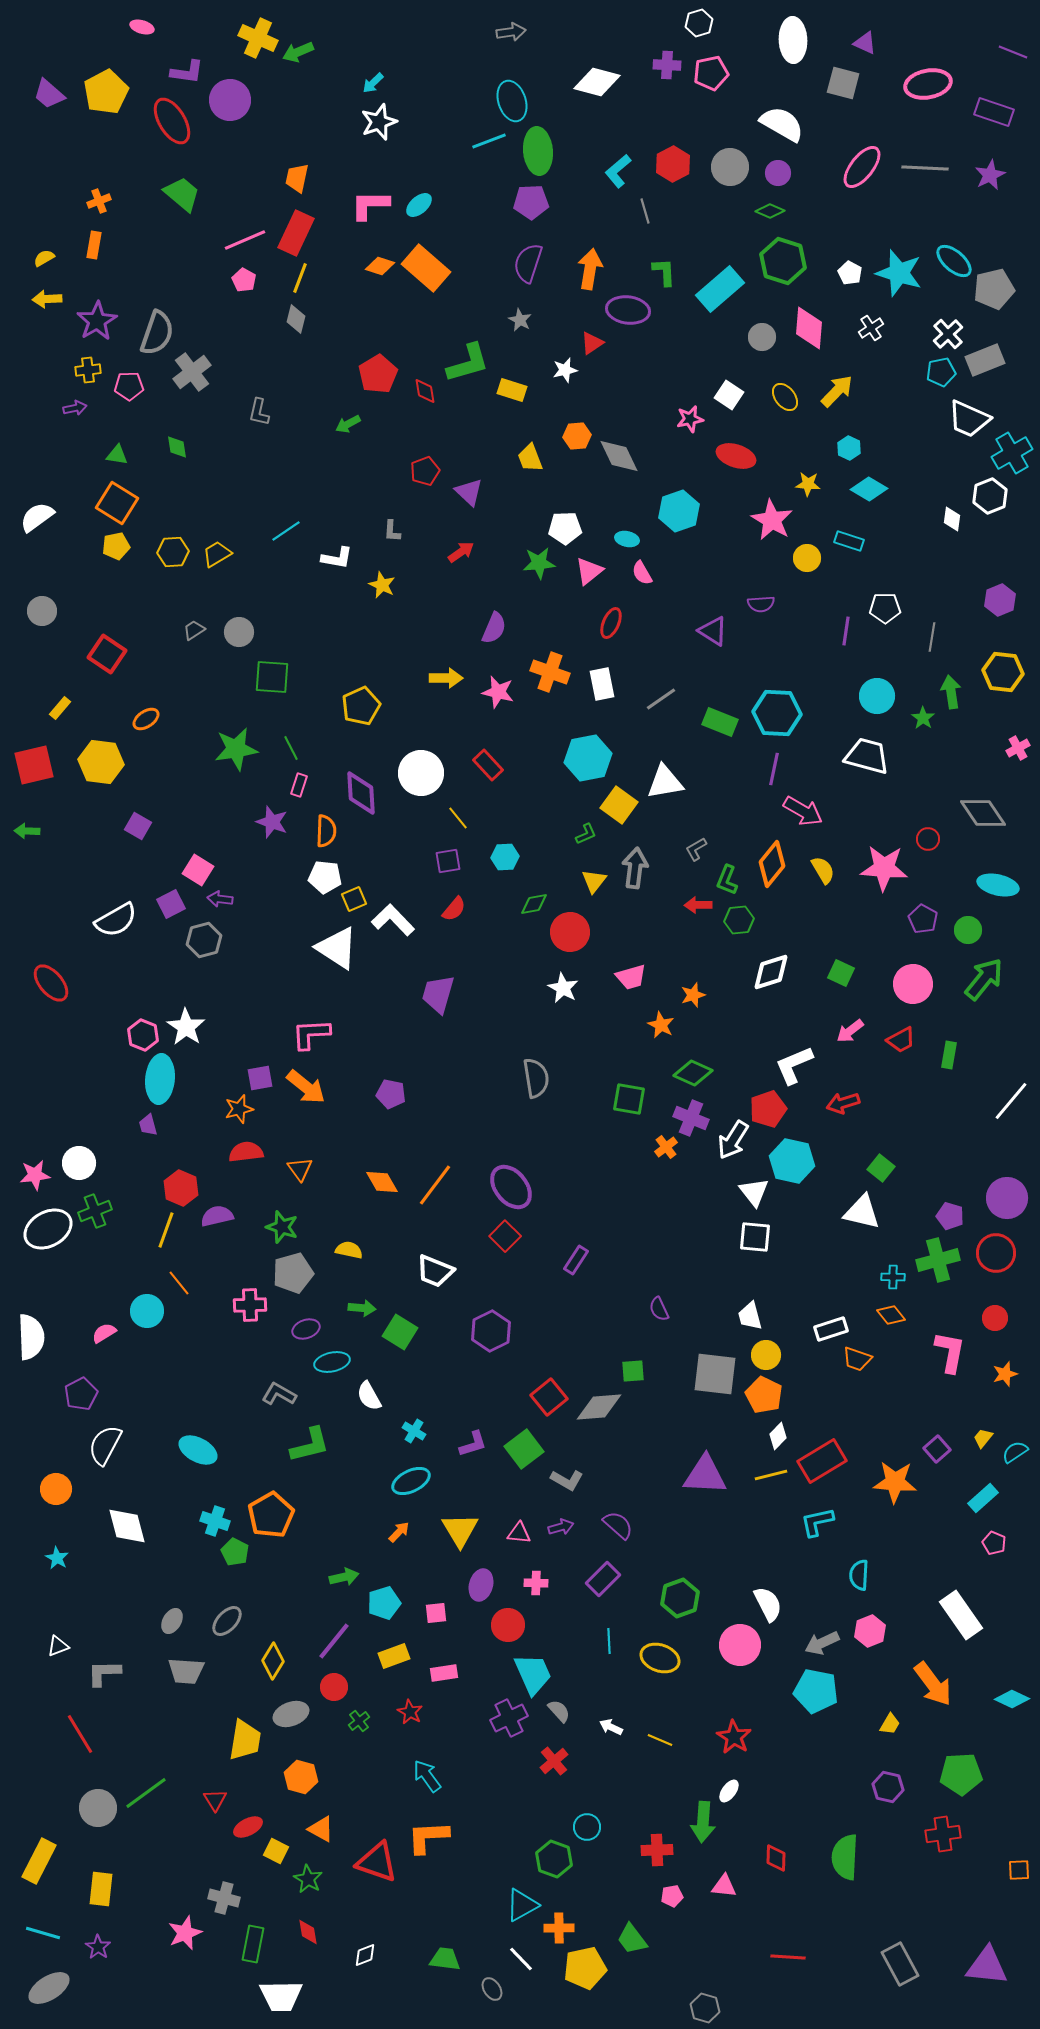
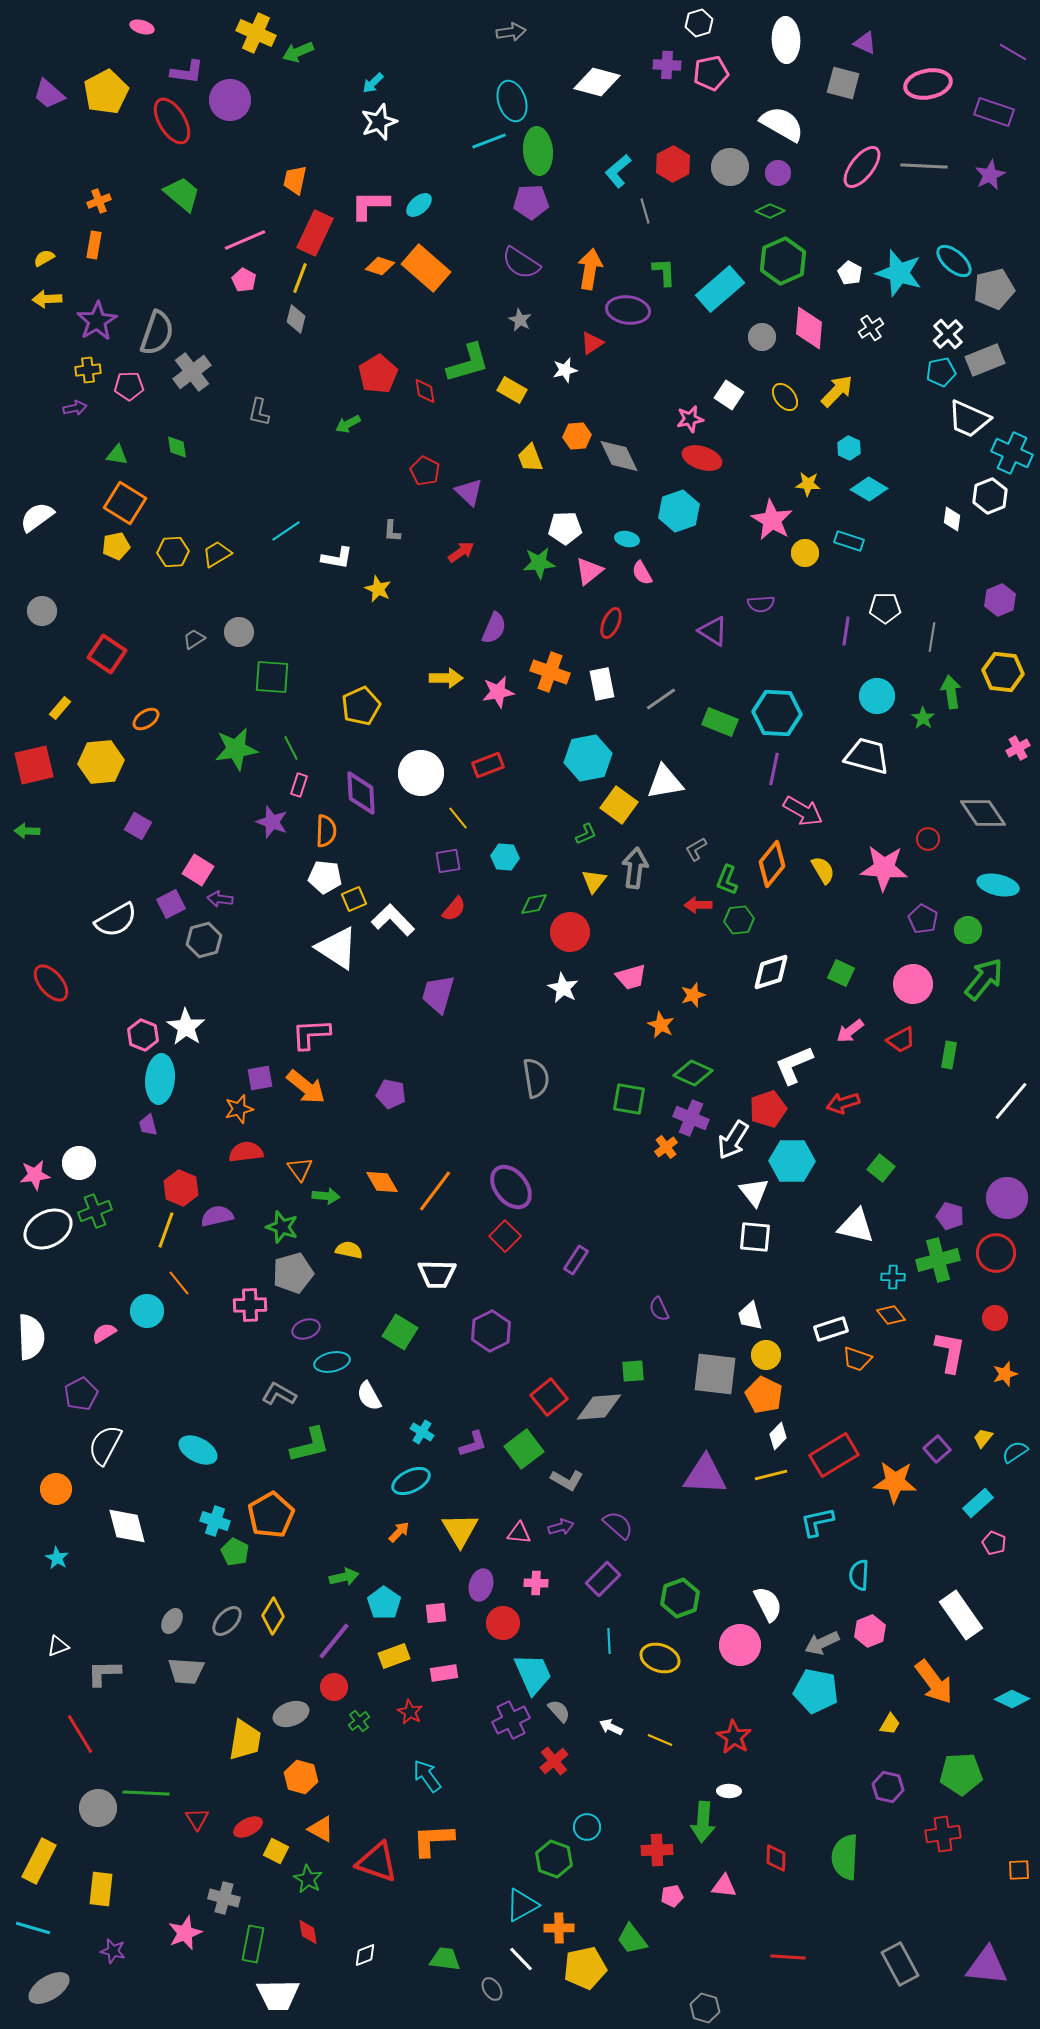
yellow cross at (258, 38): moved 2 px left, 5 px up
white ellipse at (793, 40): moved 7 px left
purple line at (1013, 52): rotated 8 degrees clockwise
gray line at (925, 168): moved 1 px left, 2 px up
orange trapezoid at (297, 178): moved 2 px left, 2 px down
red rectangle at (296, 233): moved 19 px right
green hexagon at (783, 261): rotated 18 degrees clockwise
purple semicircle at (528, 263): moved 7 px left; rotated 75 degrees counterclockwise
yellow rectangle at (512, 390): rotated 12 degrees clockwise
cyan cross at (1012, 453): rotated 36 degrees counterclockwise
red ellipse at (736, 456): moved 34 px left, 2 px down
red pentagon at (425, 471): rotated 24 degrees counterclockwise
orange square at (117, 503): moved 8 px right
yellow circle at (807, 558): moved 2 px left, 5 px up
yellow star at (382, 585): moved 4 px left, 4 px down
gray trapezoid at (194, 630): moved 9 px down
pink star at (498, 692): rotated 24 degrees counterclockwise
yellow hexagon at (101, 762): rotated 12 degrees counterclockwise
red rectangle at (488, 765): rotated 68 degrees counterclockwise
cyan hexagon at (505, 857): rotated 8 degrees clockwise
cyan hexagon at (792, 1161): rotated 12 degrees counterclockwise
orange line at (435, 1185): moved 6 px down
white triangle at (862, 1212): moved 6 px left, 14 px down
white trapezoid at (435, 1271): moved 2 px right, 3 px down; rotated 21 degrees counterclockwise
green arrow at (362, 1308): moved 36 px left, 112 px up
cyan cross at (414, 1431): moved 8 px right, 1 px down
red rectangle at (822, 1461): moved 12 px right, 6 px up
cyan rectangle at (983, 1498): moved 5 px left, 5 px down
cyan pentagon at (384, 1603): rotated 20 degrees counterclockwise
red circle at (508, 1625): moved 5 px left, 2 px up
yellow diamond at (273, 1661): moved 45 px up
orange arrow at (933, 1684): moved 1 px right, 2 px up
purple cross at (509, 1718): moved 2 px right, 2 px down
white ellipse at (729, 1791): rotated 55 degrees clockwise
green line at (146, 1793): rotated 39 degrees clockwise
red triangle at (215, 1800): moved 18 px left, 19 px down
orange L-shape at (428, 1837): moved 5 px right, 3 px down
cyan line at (43, 1933): moved 10 px left, 5 px up
purple star at (98, 1947): moved 15 px right, 4 px down; rotated 20 degrees counterclockwise
white trapezoid at (281, 1996): moved 3 px left, 1 px up
